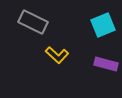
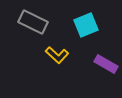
cyan square: moved 17 px left
purple rectangle: rotated 15 degrees clockwise
